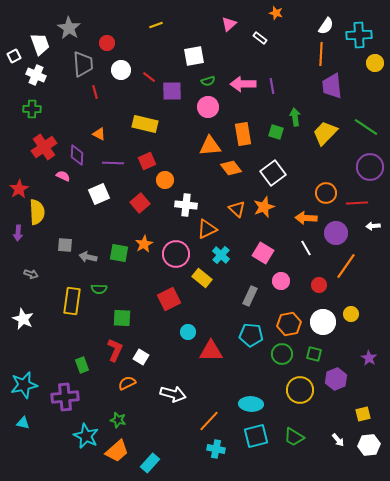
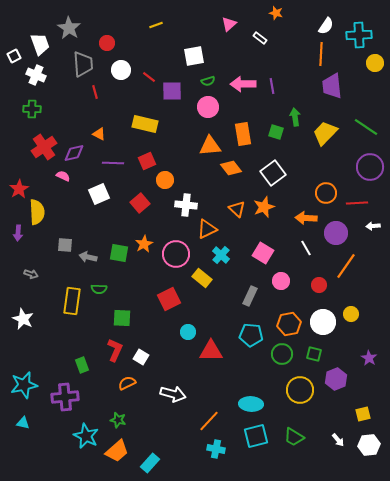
purple diamond at (77, 155): moved 3 px left, 2 px up; rotated 75 degrees clockwise
